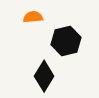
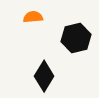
black hexagon: moved 10 px right, 3 px up
